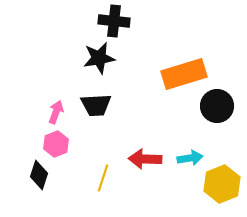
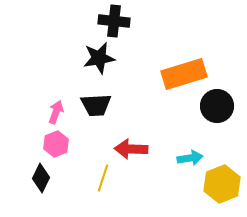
red arrow: moved 14 px left, 10 px up
black diamond: moved 2 px right, 3 px down; rotated 8 degrees clockwise
